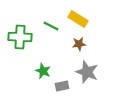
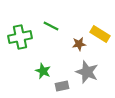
yellow rectangle: moved 22 px right, 15 px down
green cross: rotated 15 degrees counterclockwise
